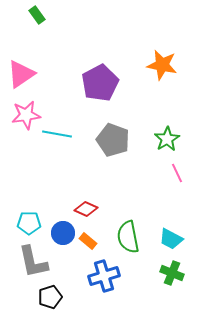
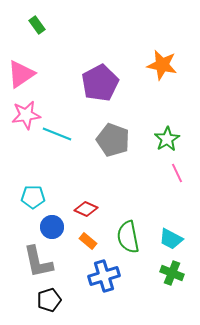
green rectangle: moved 10 px down
cyan line: rotated 12 degrees clockwise
cyan pentagon: moved 4 px right, 26 px up
blue circle: moved 11 px left, 6 px up
gray L-shape: moved 5 px right
black pentagon: moved 1 px left, 3 px down
